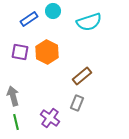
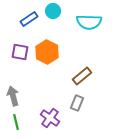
cyan semicircle: rotated 20 degrees clockwise
